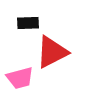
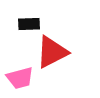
black rectangle: moved 1 px right, 1 px down
